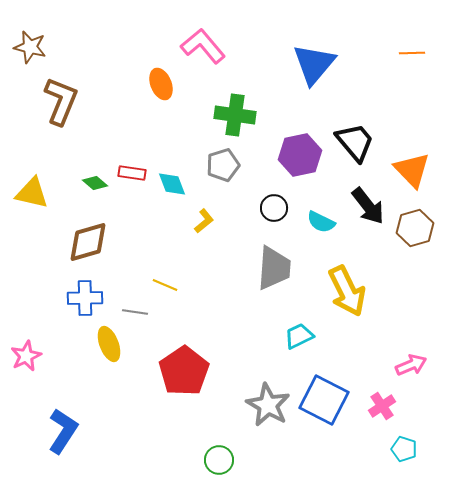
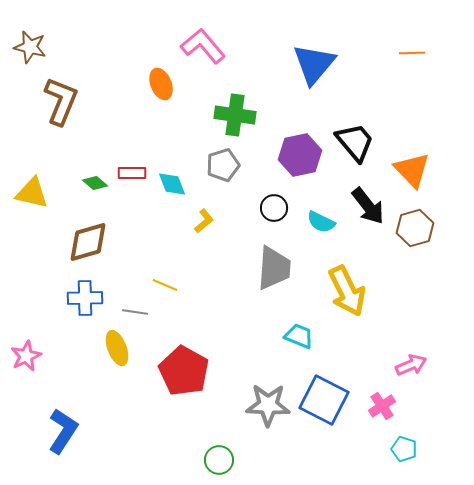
red rectangle: rotated 8 degrees counterclockwise
cyan trapezoid: rotated 48 degrees clockwise
yellow ellipse: moved 8 px right, 4 px down
red pentagon: rotated 9 degrees counterclockwise
gray star: rotated 27 degrees counterclockwise
